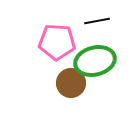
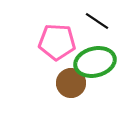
black line: rotated 45 degrees clockwise
green ellipse: moved 1 px down
